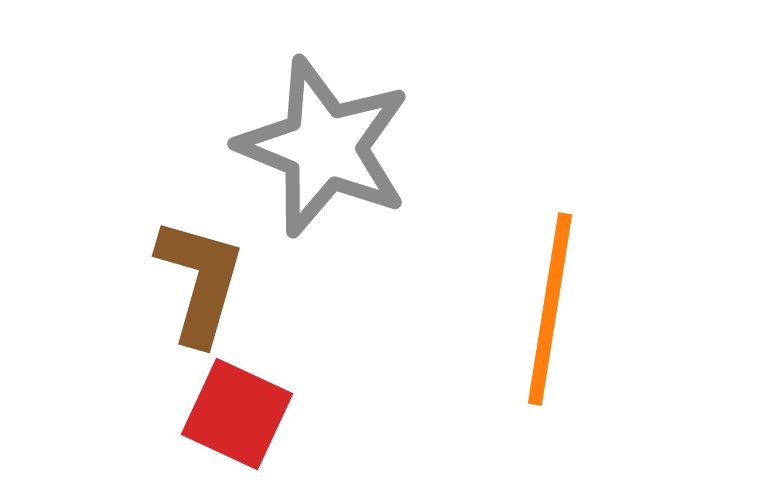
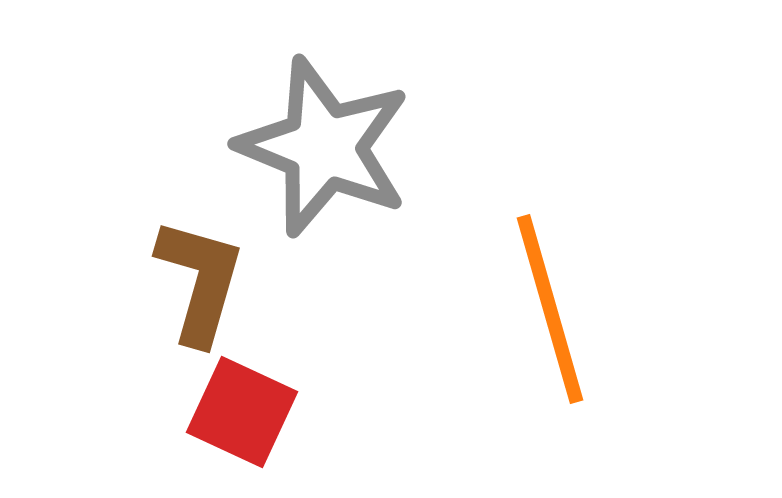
orange line: rotated 25 degrees counterclockwise
red square: moved 5 px right, 2 px up
